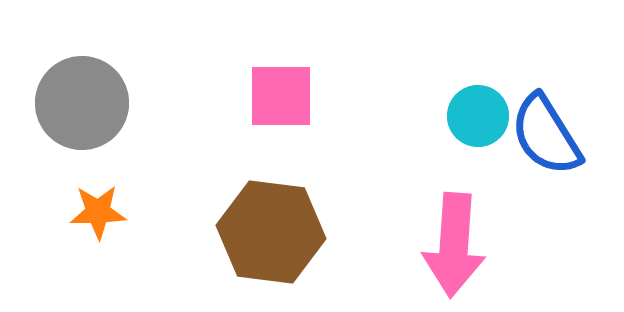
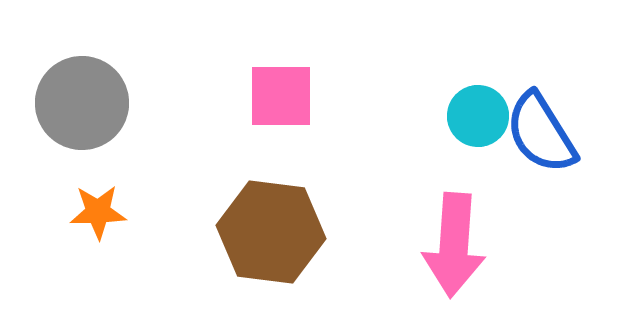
blue semicircle: moved 5 px left, 2 px up
